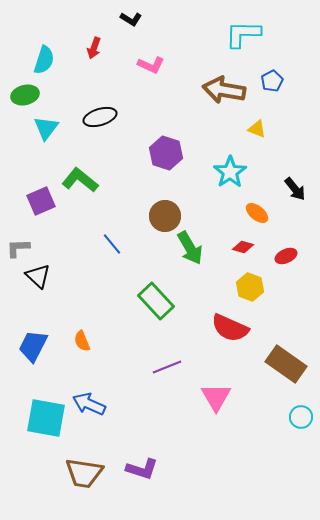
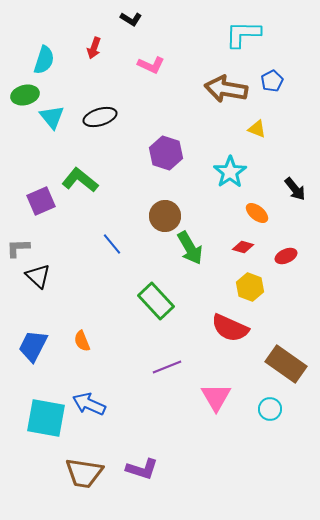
brown arrow: moved 2 px right, 1 px up
cyan triangle: moved 6 px right, 11 px up; rotated 16 degrees counterclockwise
cyan circle: moved 31 px left, 8 px up
